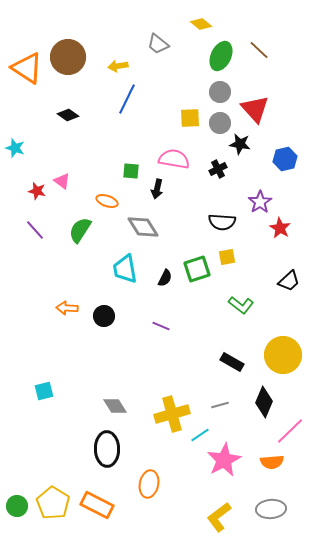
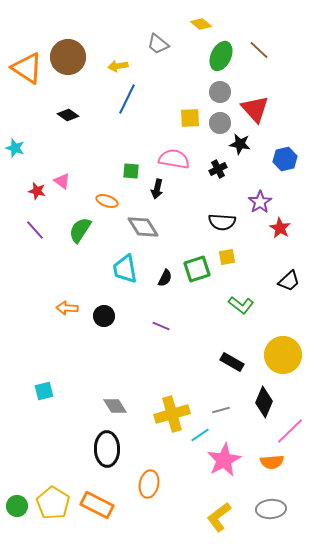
gray line at (220, 405): moved 1 px right, 5 px down
